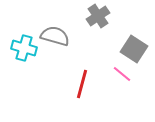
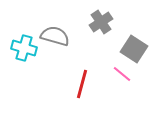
gray cross: moved 3 px right, 6 px down
